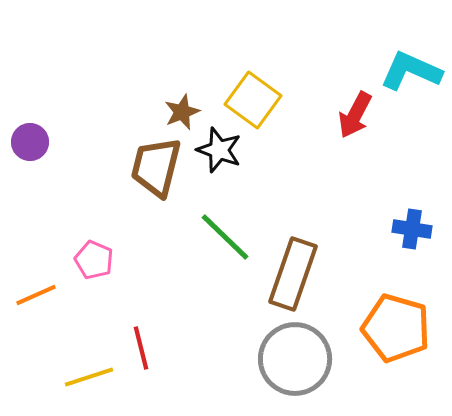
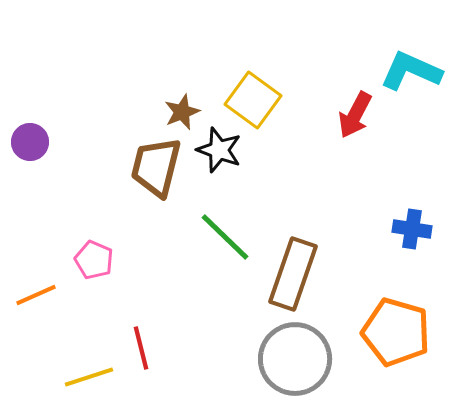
orange pentagon: moved 4 px down
